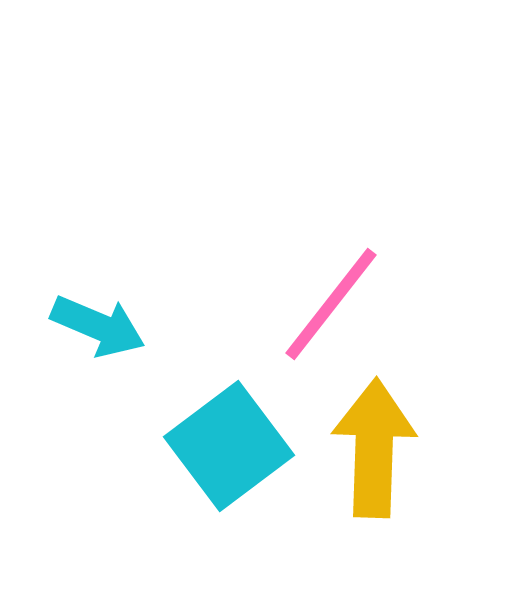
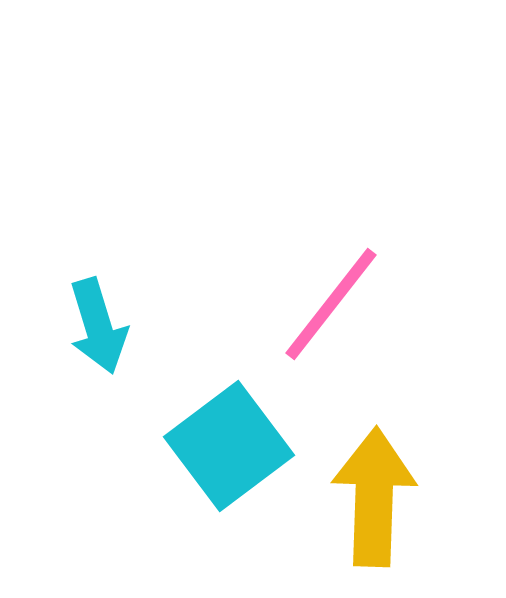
cyan arrow: rotated 50 degrees clockwise
yellow arrow: moved 49 px down
